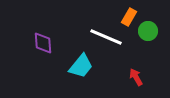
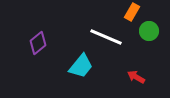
orange rectangle: moved 3 px right, 5 px up
green circle: moved 1 px right
purple diamond: moved 5 px left; rotated 55 degrees clockwise
red arrow: rotated 30 degrees counterclockwise
